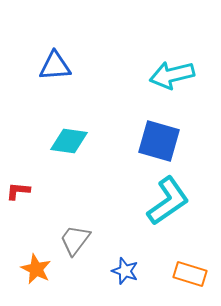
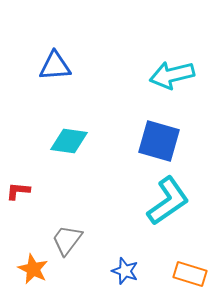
gray trapezoid: moved 8 px left
orange star: moved 3 px left
